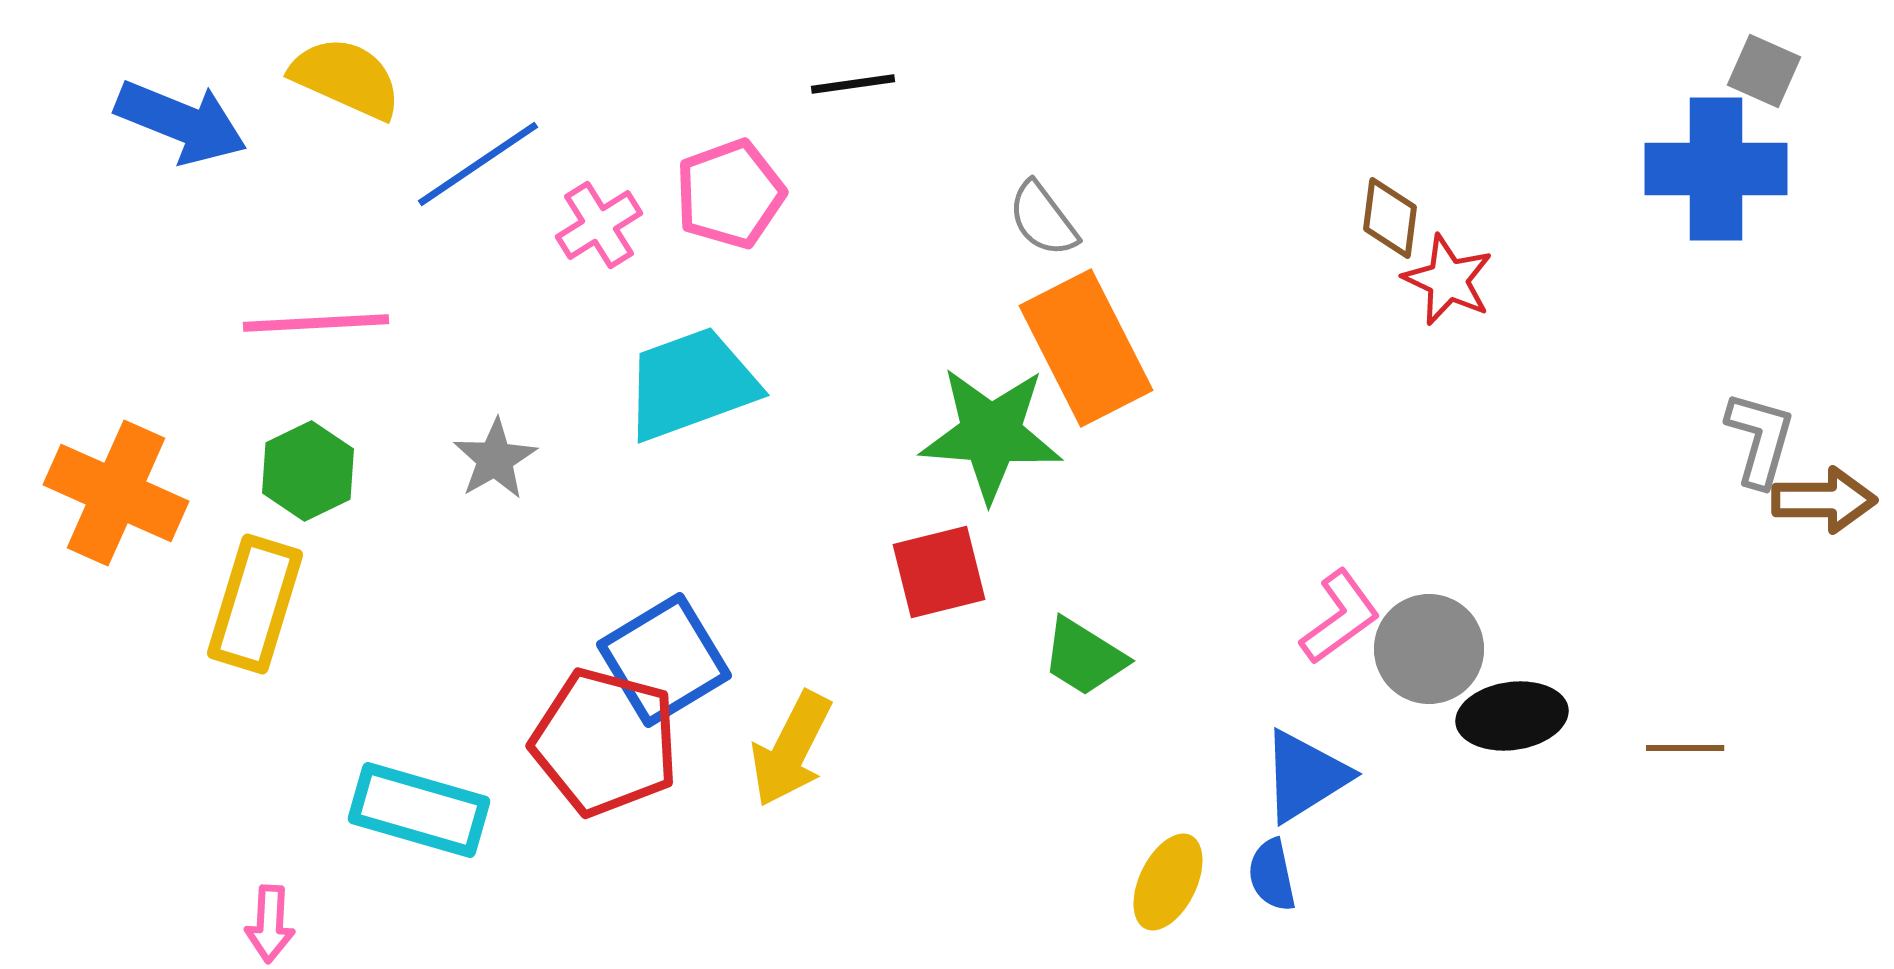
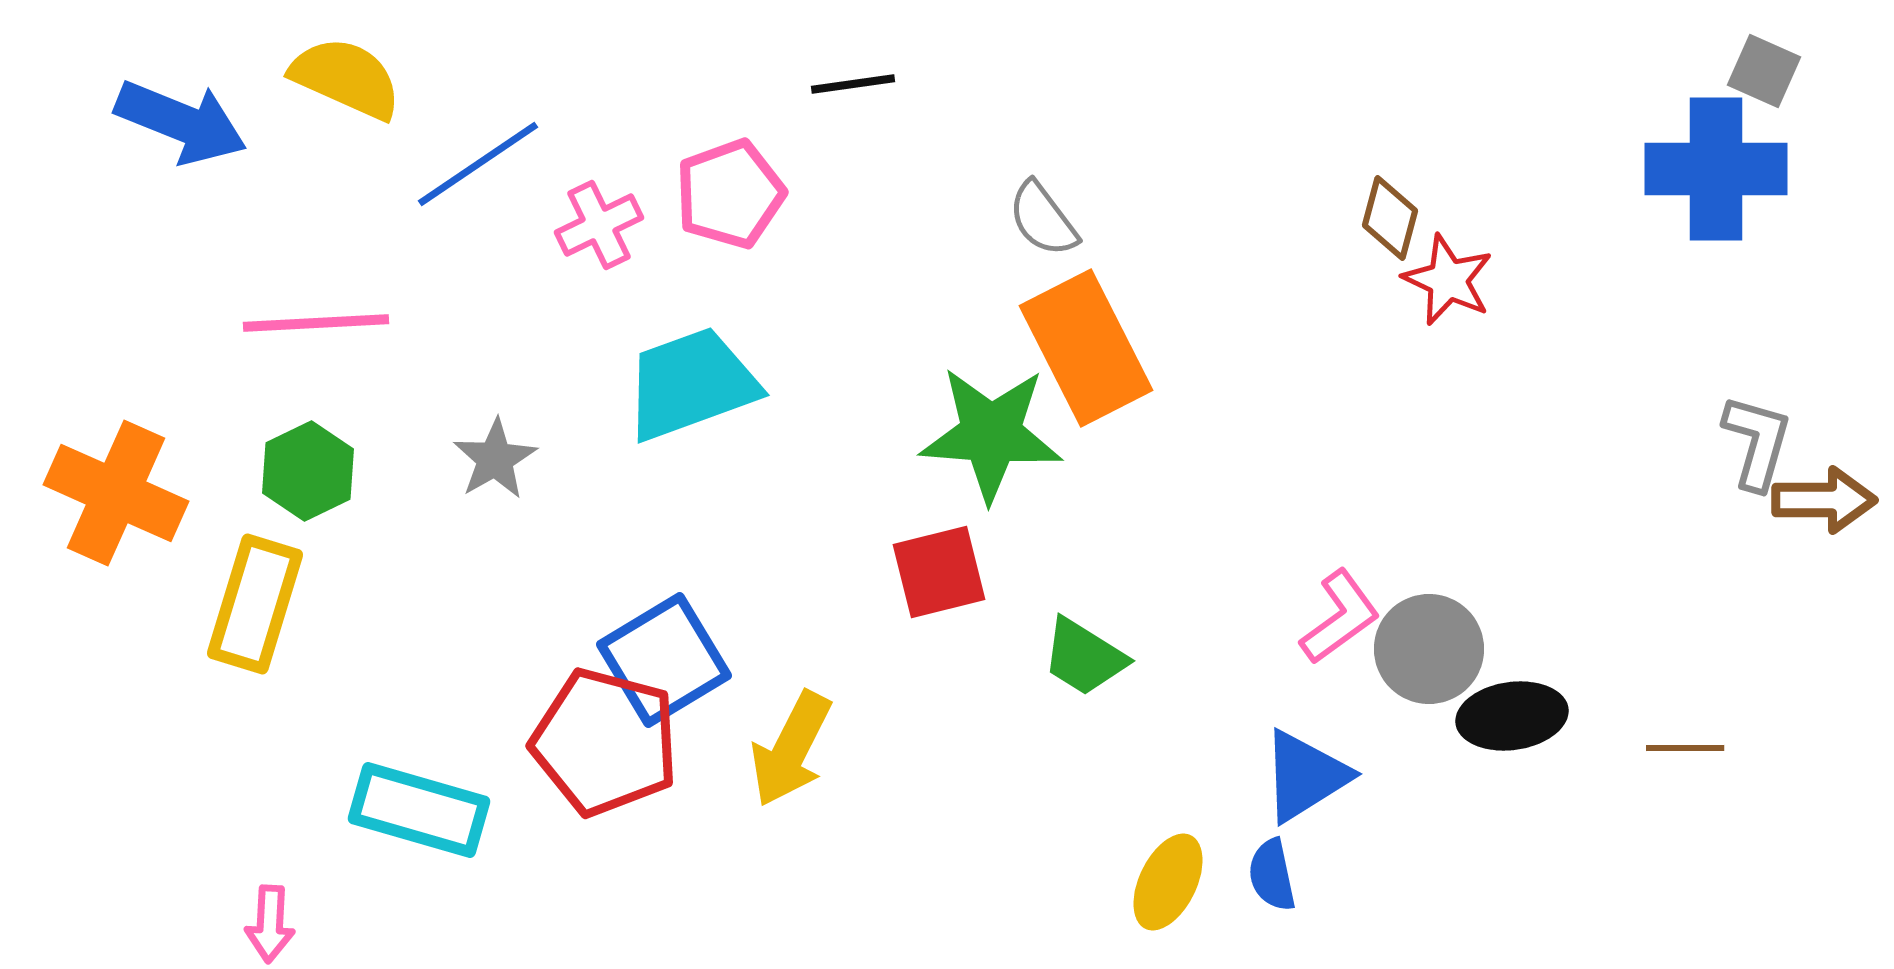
brown diamond: rotated 8 degrees clockwise
pink cross: rotated 6 degrees clockwise
gray L-shape: moved 3 px left, 3 px down
